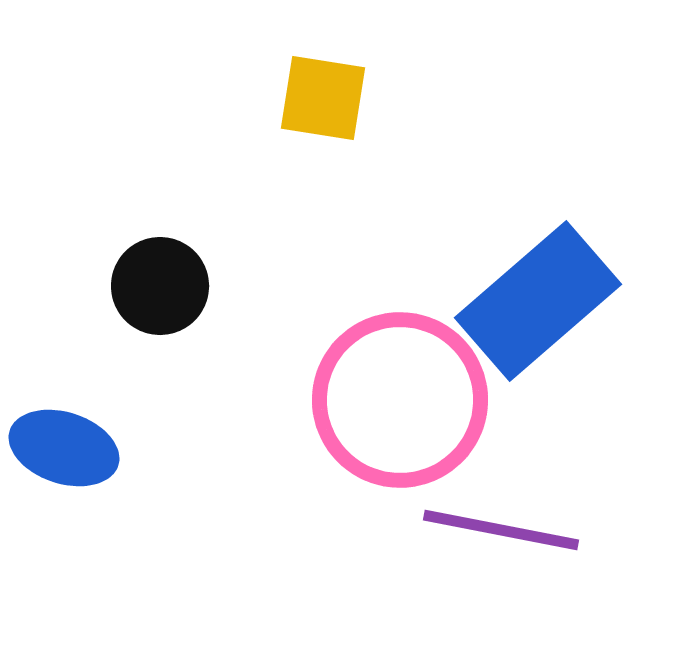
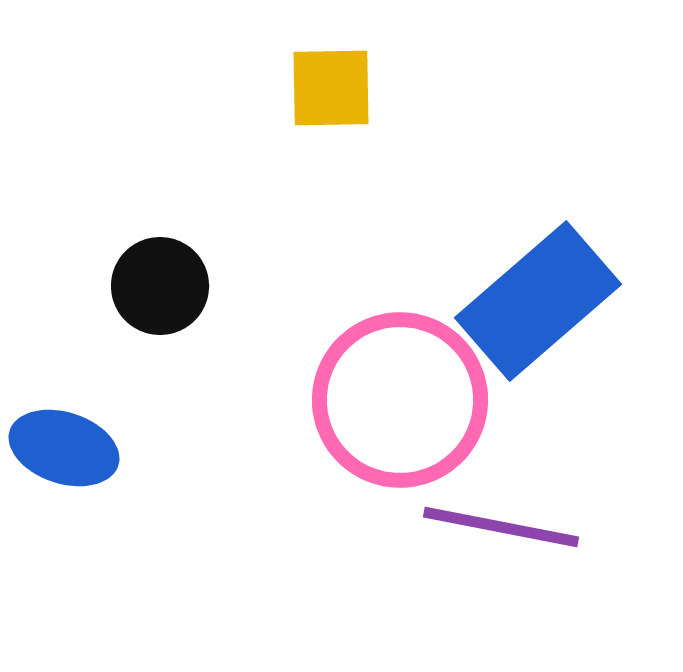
yellow square: moved 8 px right, 10 px up; rotated 10 degrees counterclockwise
purple line: moved 3 px up
